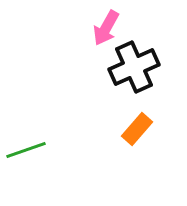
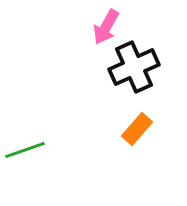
pink arrow: moved 1 px up
green line: moved 1 px left
